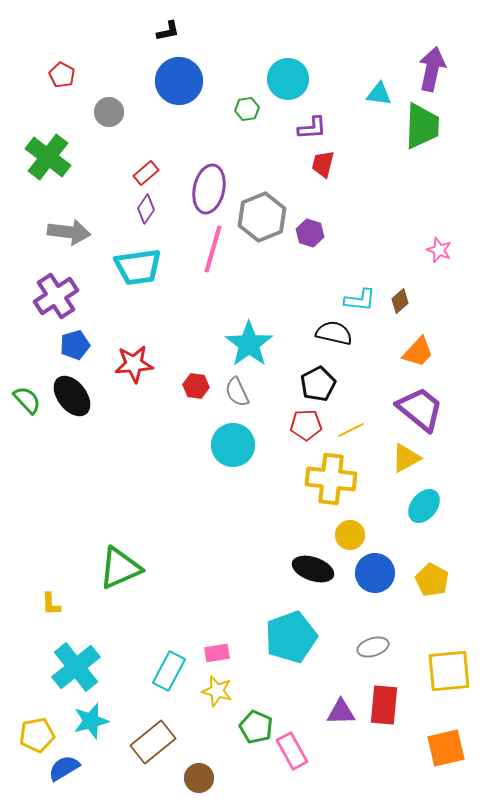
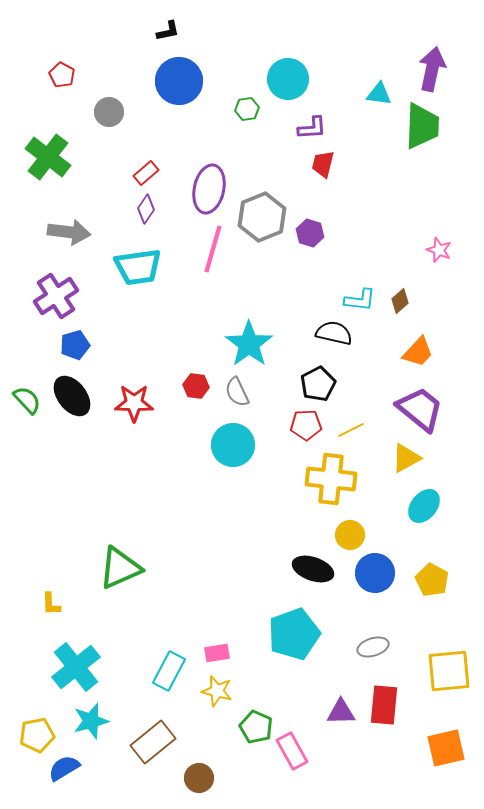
red star at (134, 364): moved 39 px down; rotated 6 degrees clockwise
cyan pentagon at (291, 637): moved 3 px right, 3 px up
